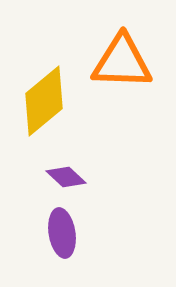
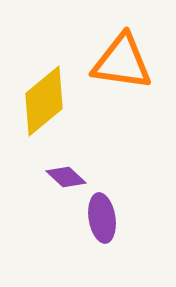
orange triangle: rotated 6 degrees clockwise
purple ellipse: moved 40 px right, 15 px up
